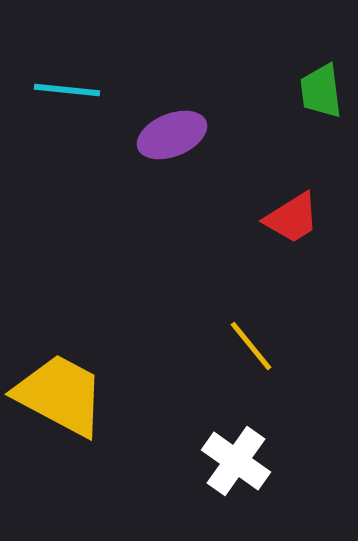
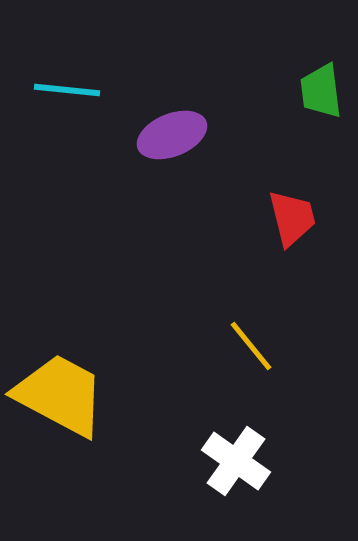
red trapezoid: rotated 72 degrees counterclockwise
